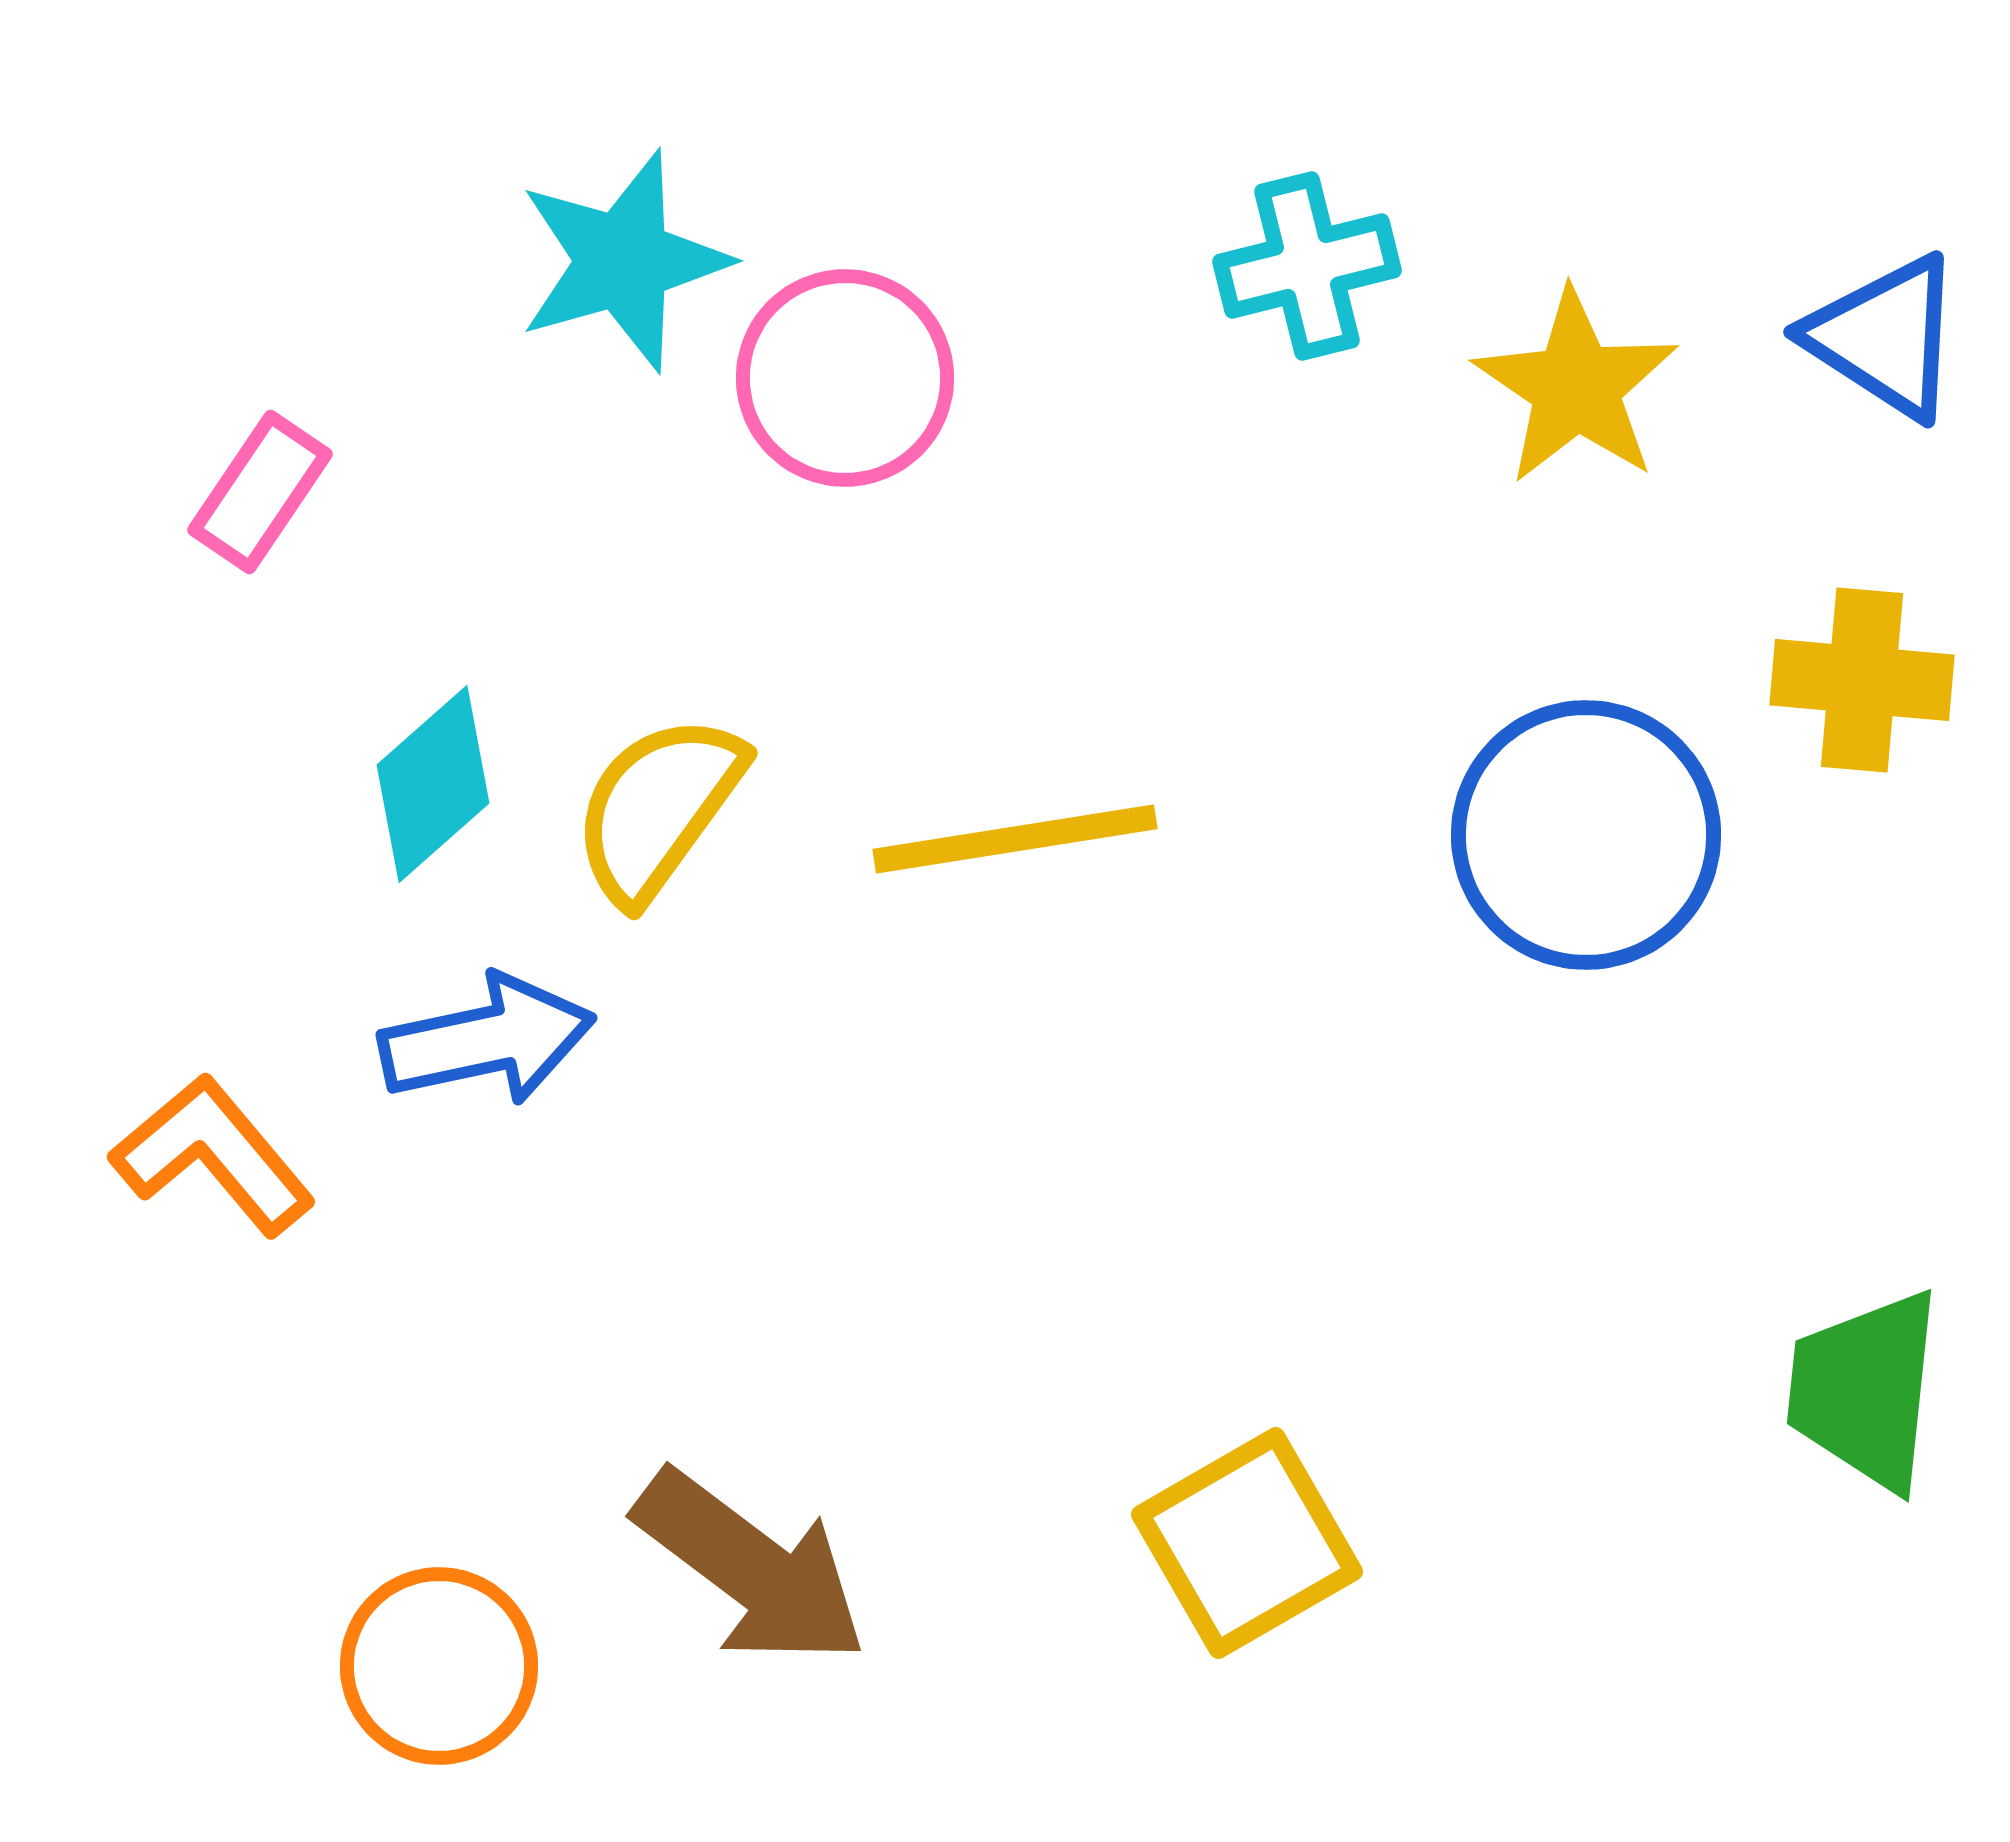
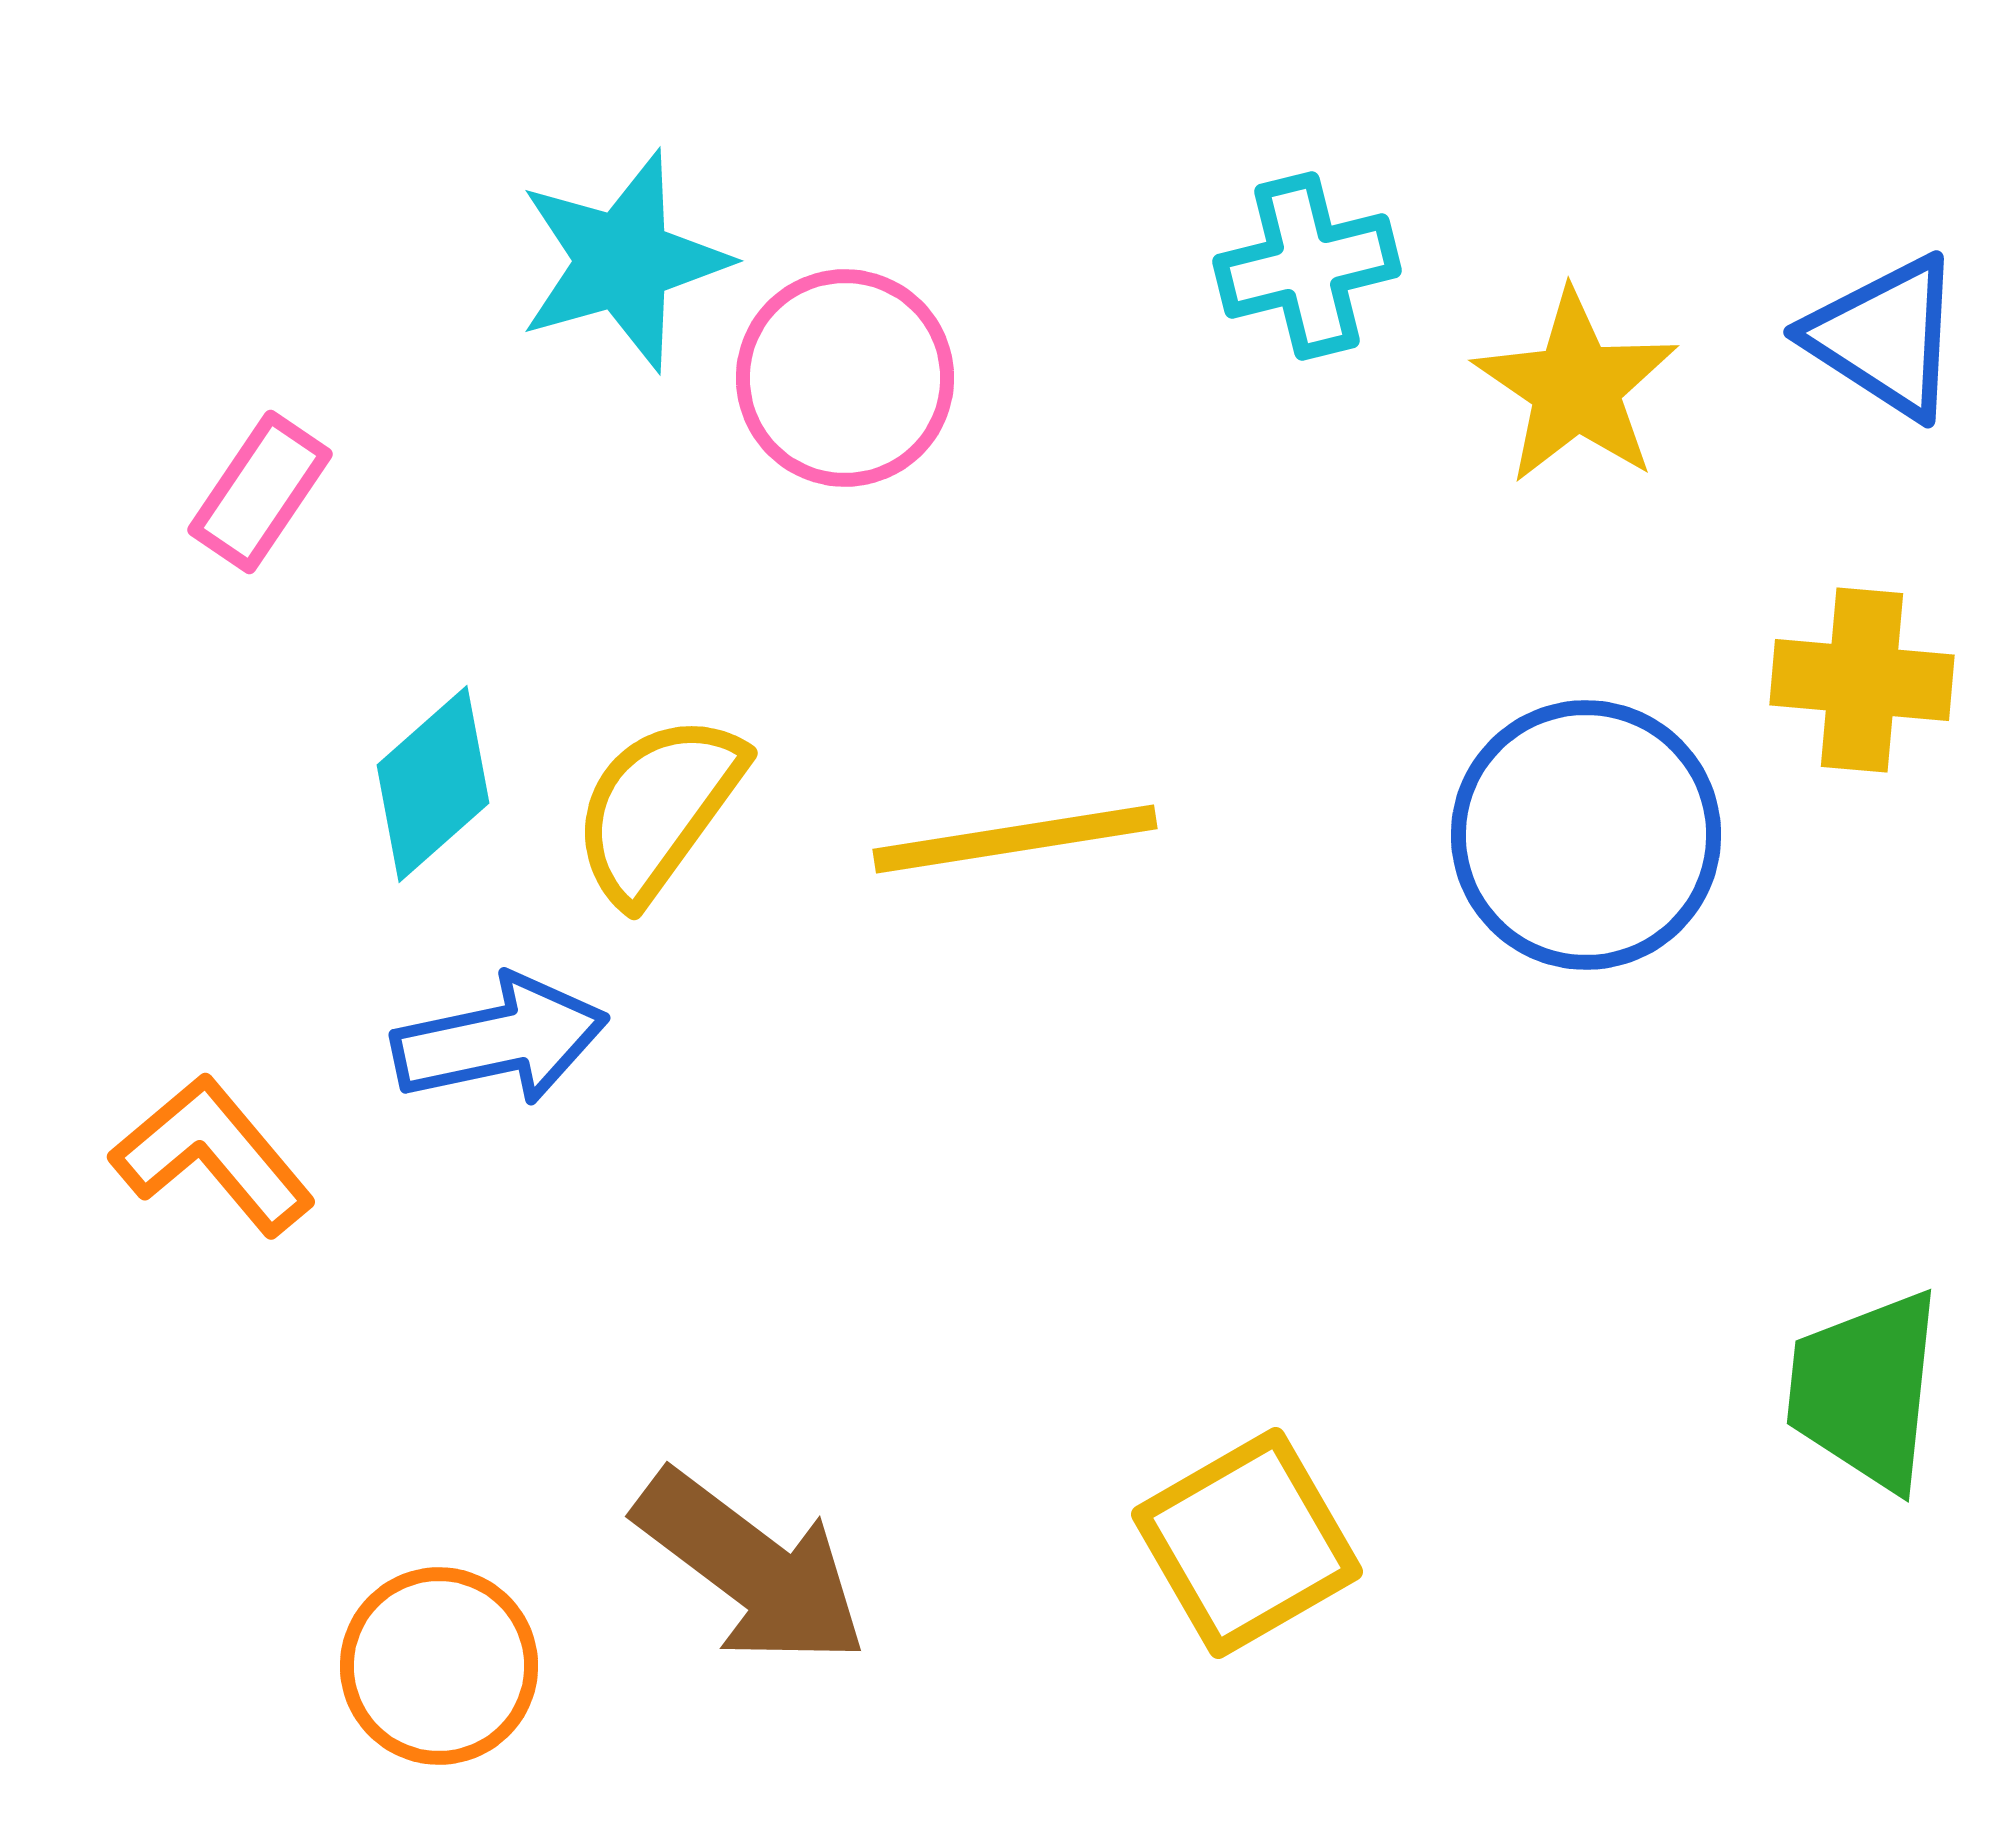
blue arrow: moved 13 px right
